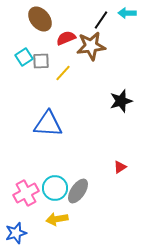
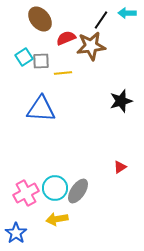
yellow line: rotated 42 degrees clockwise
blue triangle: moved 7 px left, 15 px up
blue star: rotated 20 degrees counterclockwise
